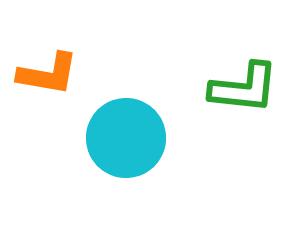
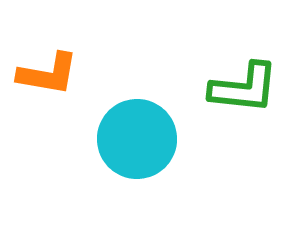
cyan circle: moved 11 px right, 1 px down
